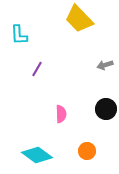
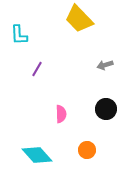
orange circle: moved 1 px up
cyan diamond: rotated 12 degrees clockwise
